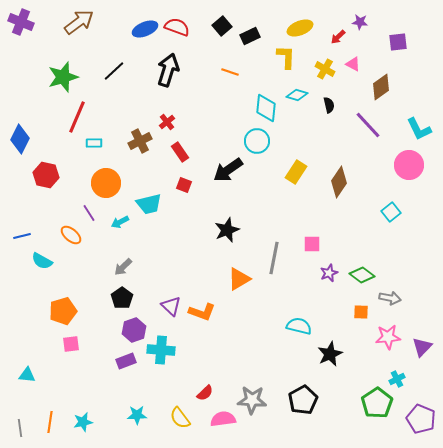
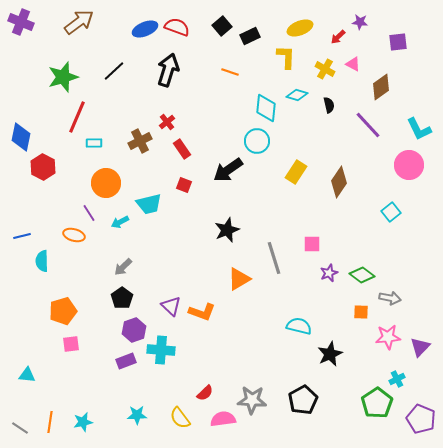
blue diamond at (20, 139): moved 1 px right, 2 px up; rotated 16 degrees counterclockwise
red rectangle at (180, 152): moved 2 px right, 3 px up
red hexagon at (46, 175): moved 3 px left, 8 px up; rotated 15 degrees clockwise
orange ellipse at (71, 235): moved 3 px right; rotated 25 degrees counterclockwise
gray line at (274, 258): rotated 28 degrees counterclockwise
cyan semicircle at (42, 261): rotated 60 degrees clockwise
purple triangle at (422, 347): moved 2 px left
gray line at (20, 428): rotated 48 degrees counterclockwise
